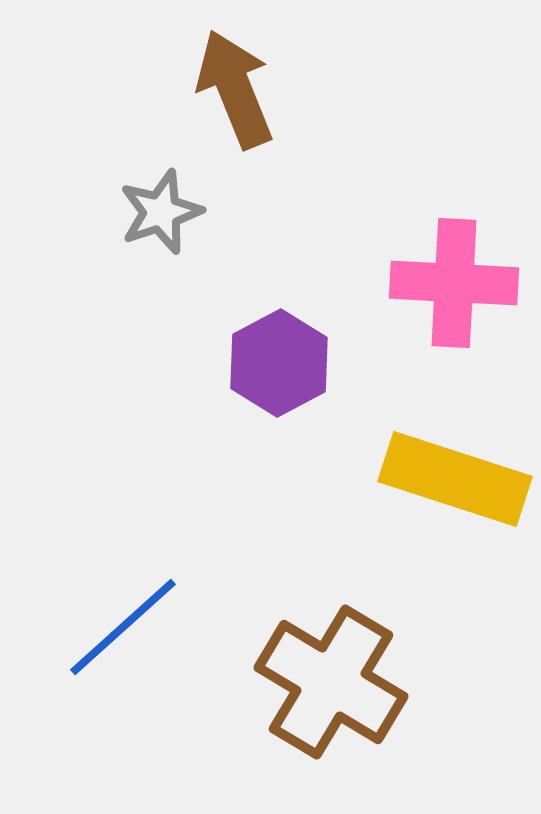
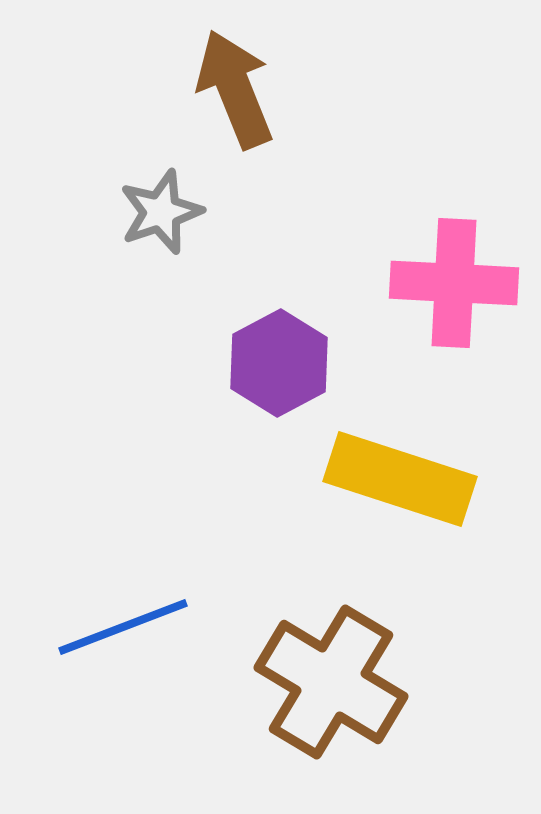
yellow rectangle: moved 55 px left
blue line: rotated 21 degrees clockwise
